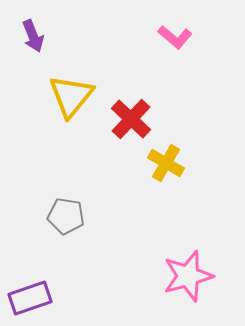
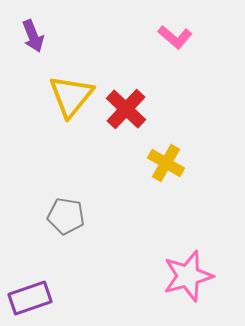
red cross: moved 5 px left, 10 px up
